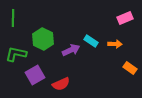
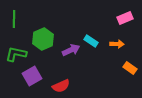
green line: moved 1 px right, 1 px down
green hexagon: rotated 10 degrees clockwise
orange arrow: moved 2 px right
purple square: moved 3 px left, 1 px down
red semicircle: moved 2 px down
